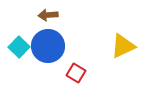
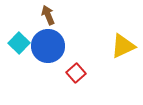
brown arrow: rotated 72 degrees clockwise
cyan square: moved 4 px up
red square: rotated 18 degrees clockwise
